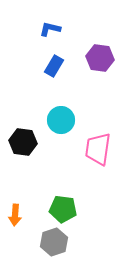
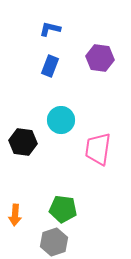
blue rectangle: moved 4 px left; rotated 10 degrees counterclockwise
